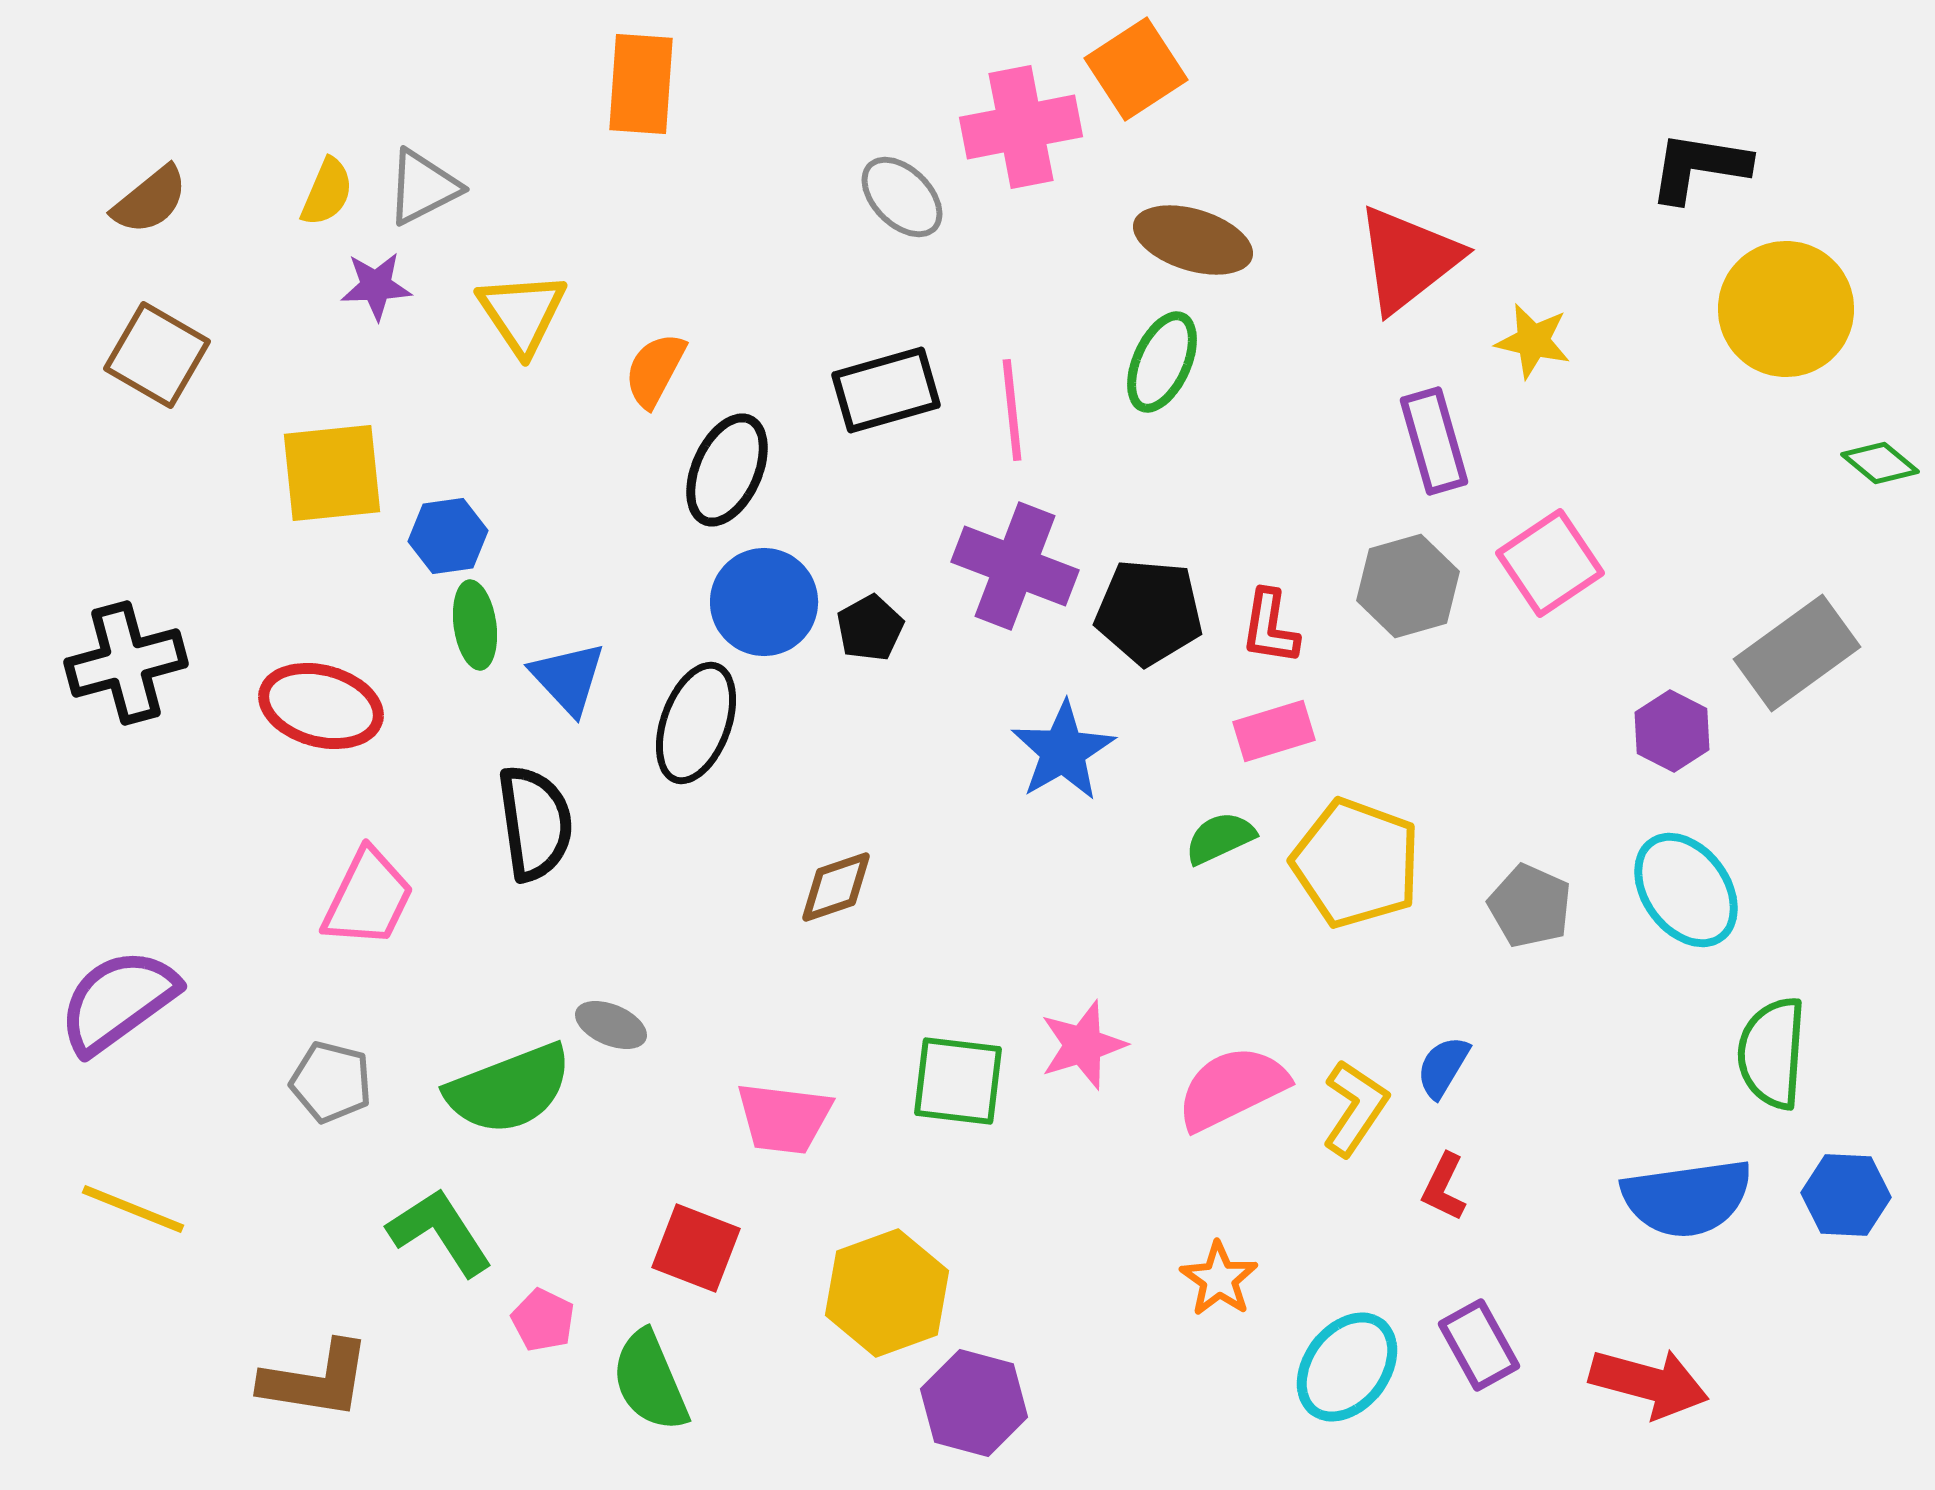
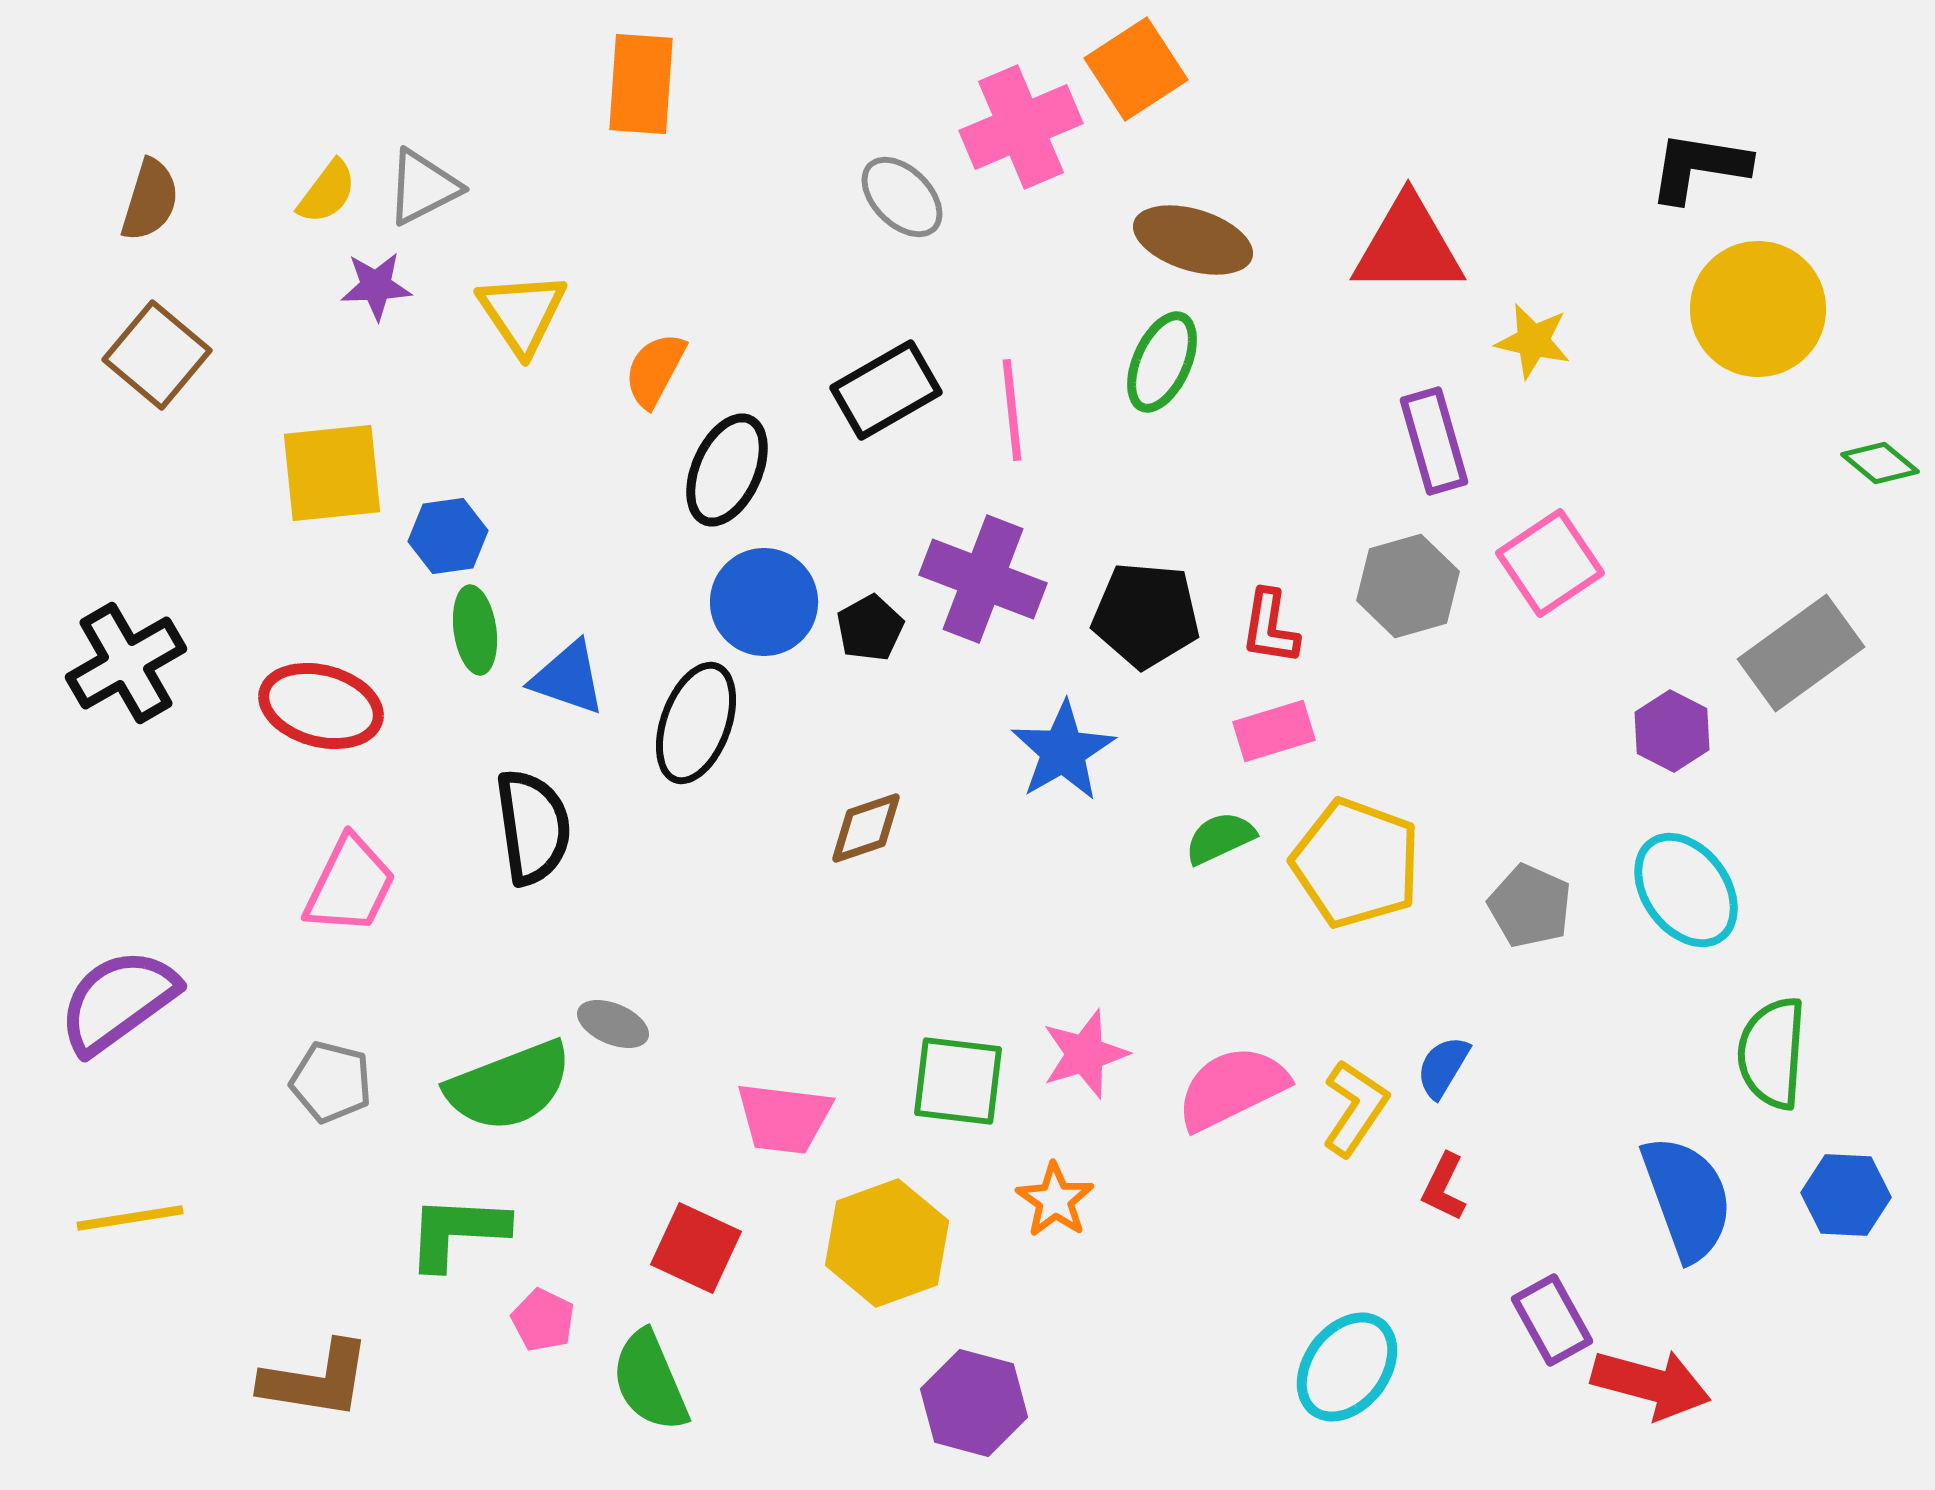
pink cross at (1021, 127): rotated 12 degrees counterclockwise
yellow semicircle at (327, 192): rotated 14 degrees clockwise
brown semicircle at (150, 200): rotated 34 degrees counterclockwise
red triangle at (1408, 259): moved 13 px up; rotated 38 degrees clockwise
yellow circle at (1786, 309): moved 28 px left
brown square at (157, 355): rotated 10 degrees clockwise
black rectangle at (886, 390): rotated 14 degrees counterclockwise
purple cross at (1015, 566): moved 32 px left, 13 px down
black pentagon at (1149, 612): moved 3 px left, 3 px down
green ellipse at (475, 625): moved 5 px down
gray rectangle at (1797, 653): moved 4 px right
black cross at (126, 663): rotated 15 degrees counterclockwise
blue triangle at (568, 678): rotated 28 degrees counterclockwise
black semicircle at (535, 823): moved 2 px left, 4 px down
brown diamond at (836, 887): moved 30 px right, 59 px up
pink trapezoid at (368, 898): moved 18 px left, 13 px up
gray ellipse at (611, 1025): moved 2 px right, 1 px up
pink star at (1083, 1045): moved 2 px right, 9 px down
green semicircle at (509, 1089): moved 3 px up
blue semicircle at (1687, 1198): rotated 102 degrees counterclockwise
yellow line at (133, 1209): moved 3 px left, 9 px down; rotated 31 degrees counterclockwise
green L-shape at (440, 1232): moved 17 px right; rotated 54 degrees counterclockwise
red square at (696, 1248): rotated 4 degrees clockwise
orange star at (1219, 1279): moved 164 px left, 79 px up
yellow hexagon at (887, 1293): moved 50 px up
purple rectangle at (1479, 1345): moved 73 px right, 25 px up
red arrow at (1649, 1383): moved 2 px right, 1 px down
